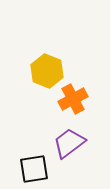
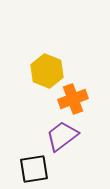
orange cross: rotated 8 degrees clockwise
purple trapezoid: moved 7 px left, 7 px up
